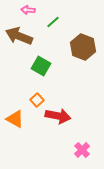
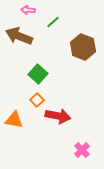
green square: moved 3 px left, 8 px down; rotated 12 degrees clockwise
orange triangle: moved 1 px left, 1 px down; rotated 18 degrees counterclockwise
